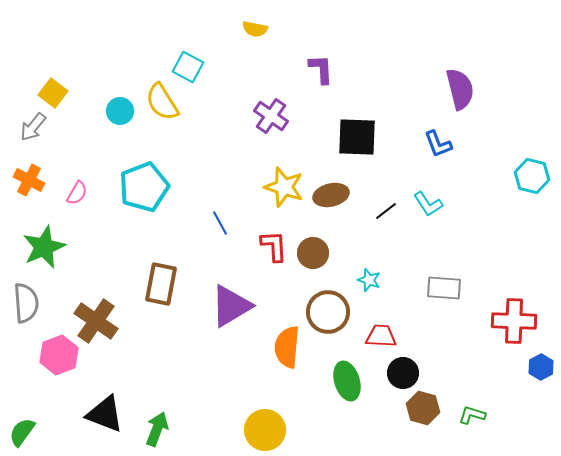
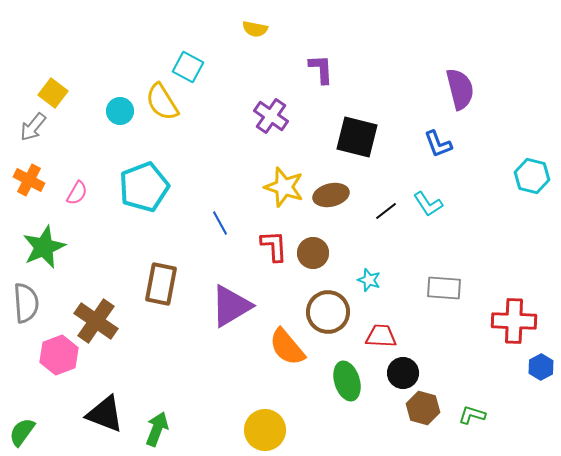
black square at (357, 137): rotated 12 degrees clockwise
orange semicircle at (287, 347): rotated 45 degrees counterclockwise
